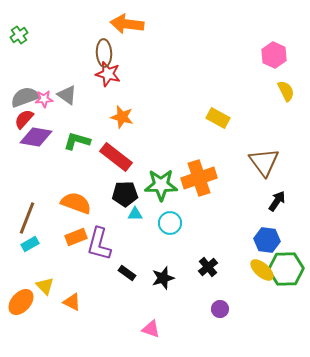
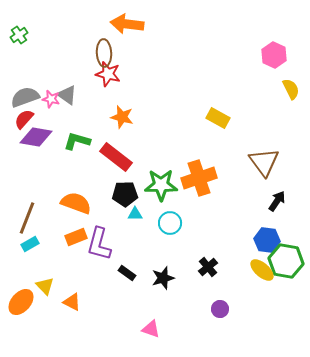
yellow semicircle: moved 5 px right, 2 px up
pink star: moved 7 px right; rotated 18 degrees clockwise
green hexagon: moved 8 px up; rotated 12 degrees clockwise
